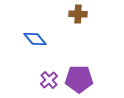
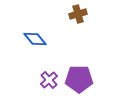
brown cross: rotated 18 degrees counterclockwise
